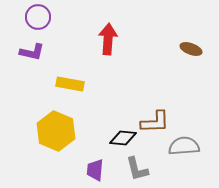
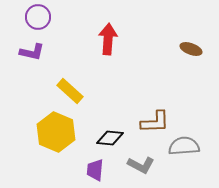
yellow rectangle: moved 7 px down; rotated 32 degrees clockwise
yellow hexagon: moved 1 px down
black diamond: moved 13 px left
gray L-shape: moved 4 px right, 4 px up; rotated 48 degrees counterclockwise
